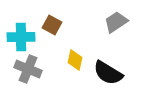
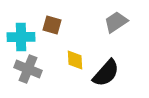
brown square: rotated 12 degrees counterclockwise
yellow diamond: rotated 15 degrees counterclockwise
black semicircle: moved 2 px left; rotated 80 degrees counterclockwise
